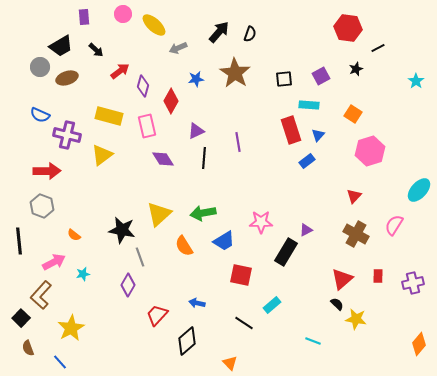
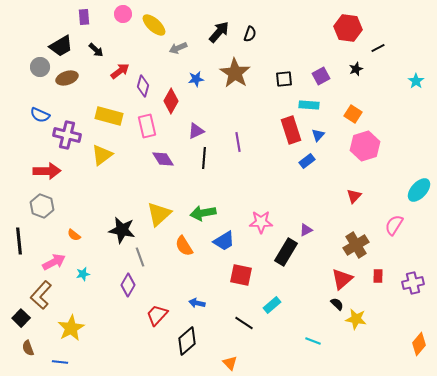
pink hexagon at (370, 151): moved 5 px left, 5 px up
brown cross at (356, 234): moved 11 px down; rotated 30 degrees clockwise
blue line at (60, 362): rotated 42 degrees counterclockwise
